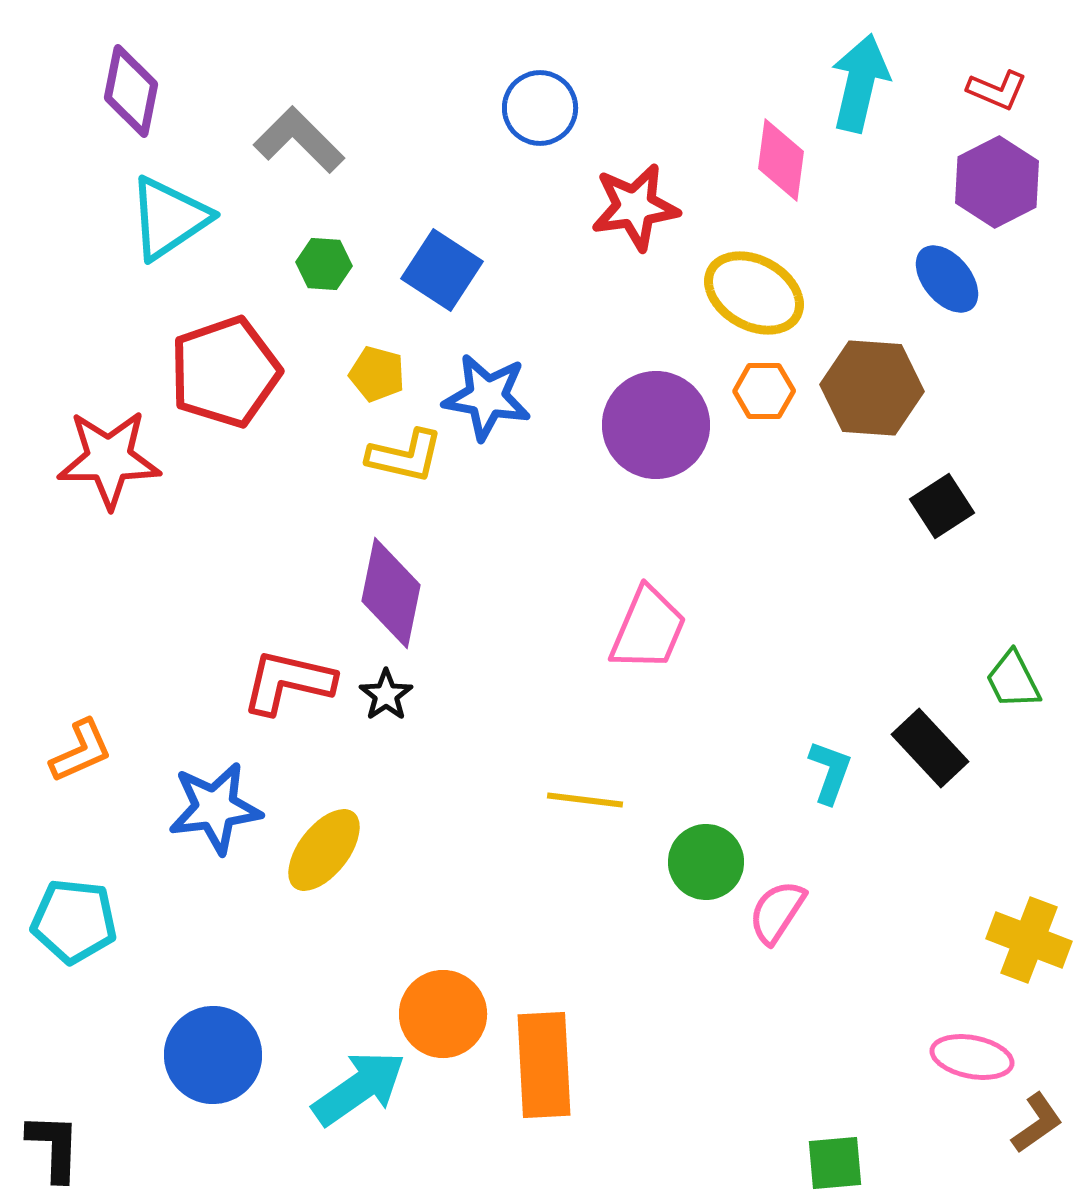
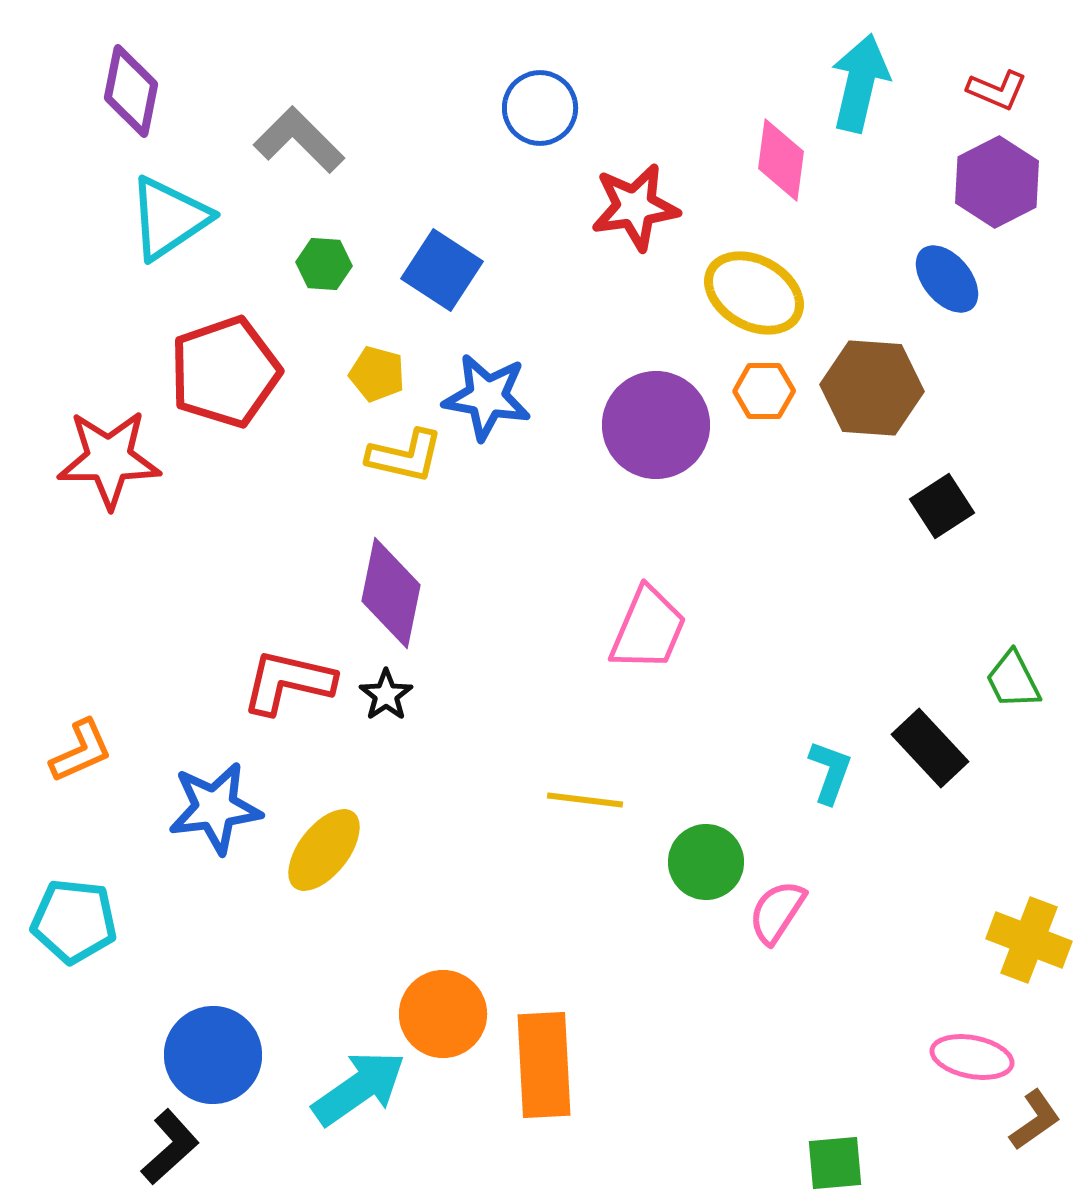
brown L-shape at (1037, 1123): moved 2 px left, 3 px up
black L-shape at (54, 1147): moved 116 px right; rotated 46 degrees clockwise
